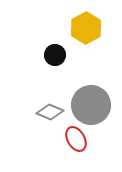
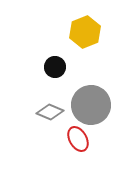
yellow hexagon: moved 1 px left, 4 px down; rotated 8 degrees clockwise
black circle: moved 12 px down
red ellipse: moved 2 px right
